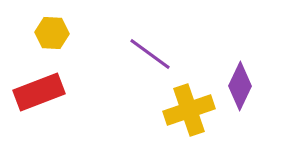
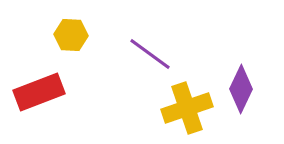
yellow hexagon: moved 19 px right, 2 px down
purple diamond: moved 1 px right, 3 px down
yellow cross: moved 2 px left, 2 px up
